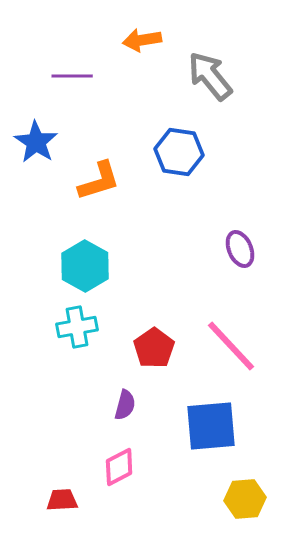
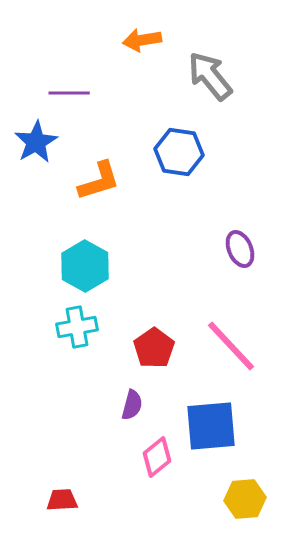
purple line: moved 3 px left, 17 px down
blue star: rotated 9 degrees clockwise
purple semicircle: moved 7 px right
pink diamond: moved 38 px right, 10 px up; rotated 12 degrees counterclockwise
